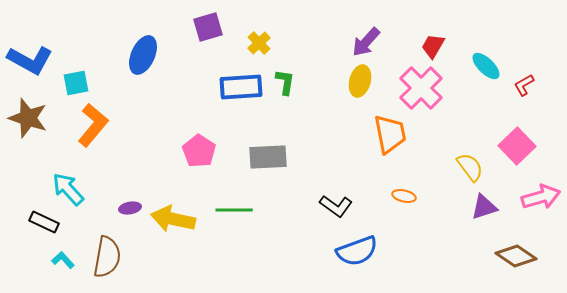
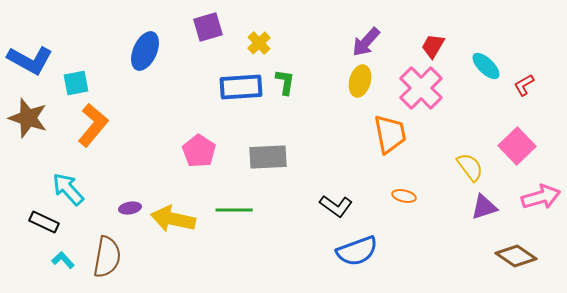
blue ellipse: moved 2 px right, 4 px up
